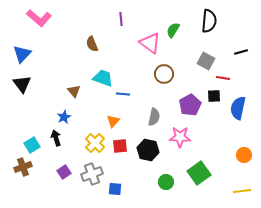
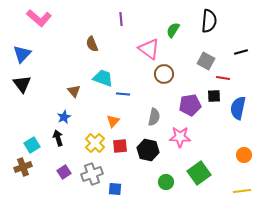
pink triangle: moved 1 px left, 6 px down
purple pentagon: rotated 20 degrees clockwise
black arrow: moved 2 px right
